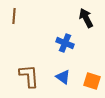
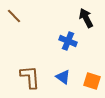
brown line: rotated 49 degrees counterclockwise
blue cross: moved 3 px right, 2 px up
brown L-shape: moved 1 px right, 1 px down
